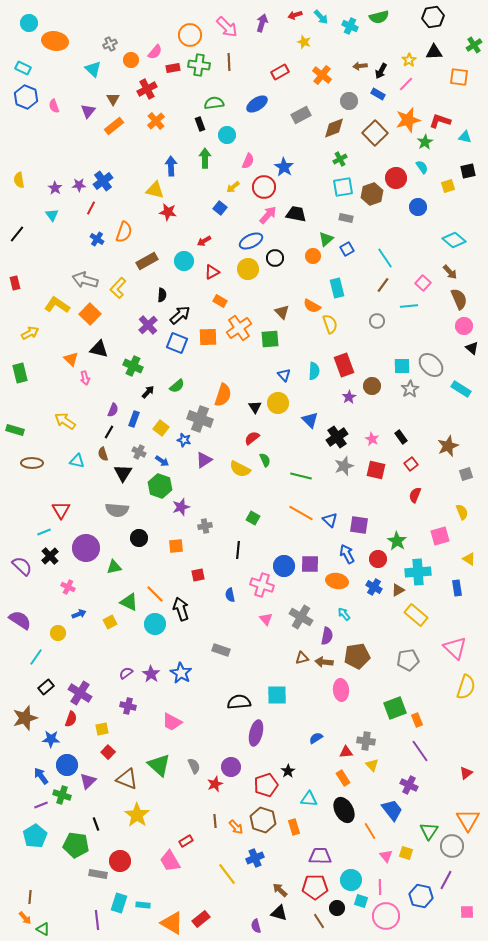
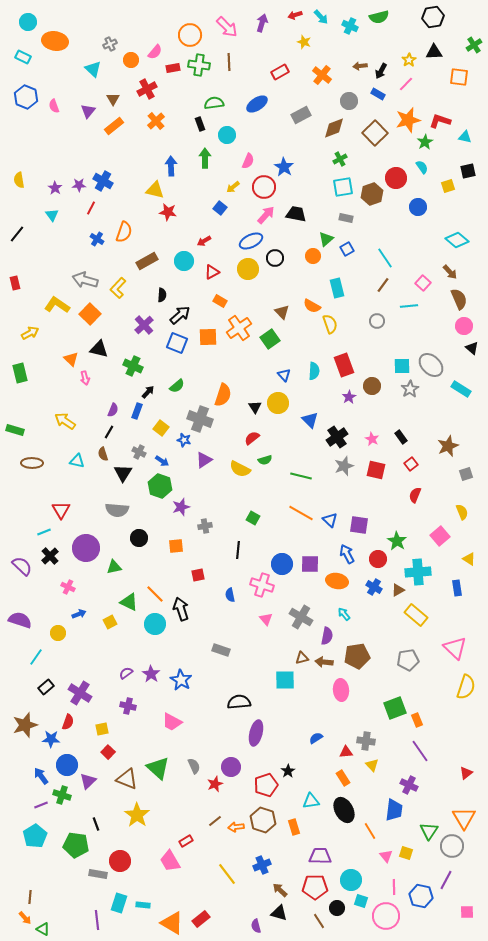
cyan circle at (29, 23): moved 1 px left, 1 px up
cyan rectangle at (23, 68): moved 11 px up
blue cross at (103, 181): rotated 24 degrees counterclockwise
pink arrow at (268, 215): moved 2 px left
cyan diamond at (454, 240): moved 3 px right
purple cross at (148, 325): moved 4 px left
green square at (270, 339): rotated 30 degrees counterclockwise
blue rectangle at (134, 419): moved 3 px right, 8 px up
green semicircle at (265, 460): rotated 96 degrees clockwise
pink square at (440, 536): rotated 24 degrees counterclockwise
blue circle at (284, 566): moved 2 px left, 2 px up
purple semicircle at (20, 620): rotated 15 degrees counterclockwise
blue star at (181, 673): moved 7 px down
cyan square at (277, 695): moved 8 px right, 15 px up
brown star at (25, 718): moved 7 px down
red semicircle at (71, 719): moved 3 px left, 3 px down
green triangle at (159, 765): moved 1 px left, 3 px down
cyan triangle at (309, 799): moved 2 px right, 2 px down; rotated 12 degrees counterclockwise
blue trapezoid at (392, 810): moved 2 px right; rotated 45 degrees clockwise
orange triangle at (468, 820): moved 4 px left, 2 px up
brown line at (215, 821): rotated 56 degrees clockwise
orange arrow at (236, 827): rotated 126 degrees clockwise
blue cross at (255, 858): moved 7 px right, 7 px down
pink line at (380, 887): moved 14 px right
